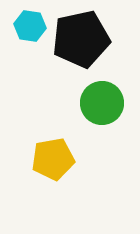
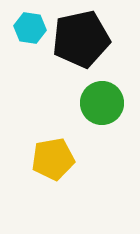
cyan hexagon: moved 2 px down
